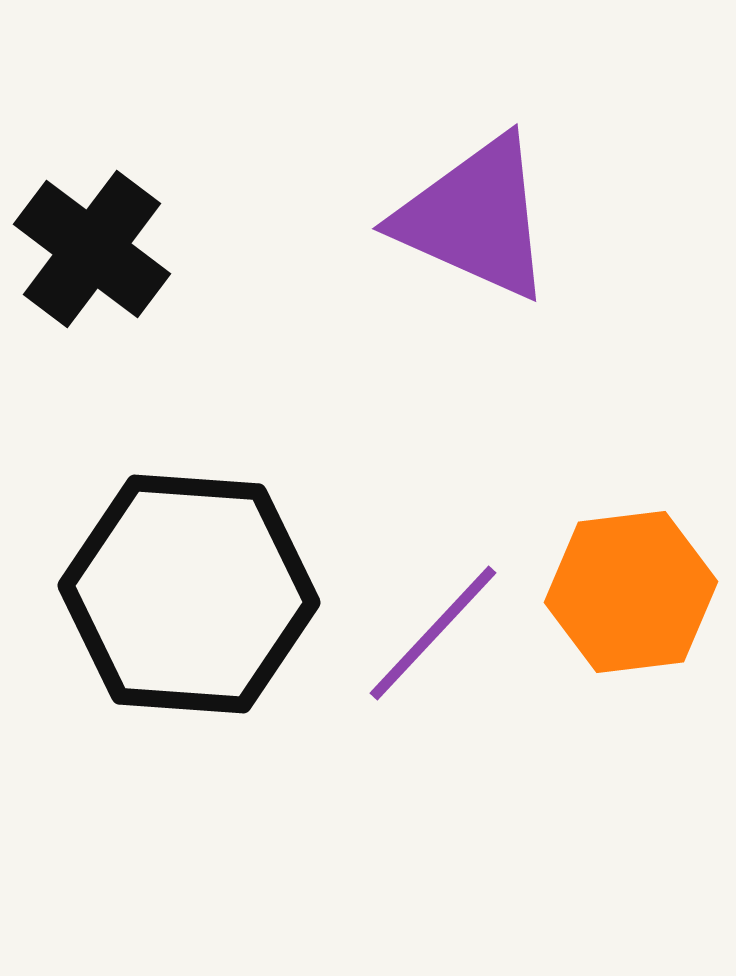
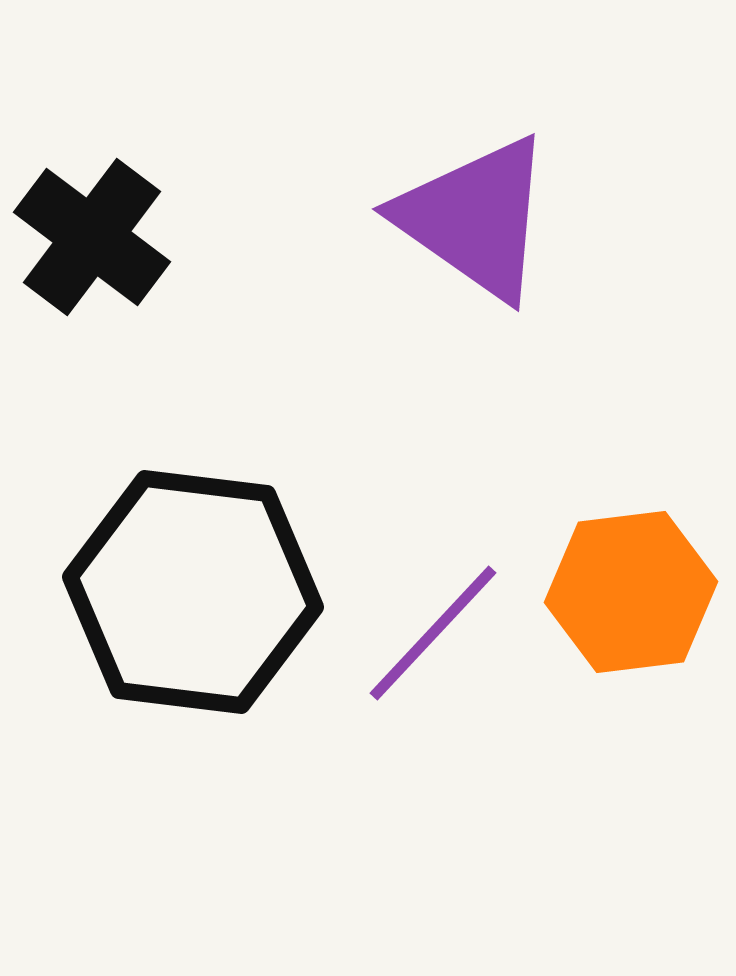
purple triangle: rotated 11 degrees clockwise
black cross: moved 12 px up
black hexagon: moved 4 px right, 2 px up; rotated 3 degrees clockwise
